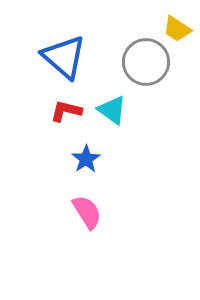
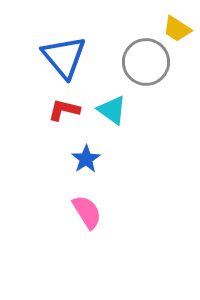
blue triangle: rotated 9 degrees clockwise
red L-shape: moved 2 px left, 1 px up
